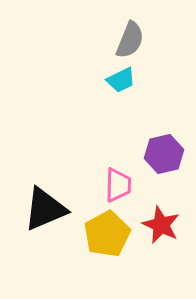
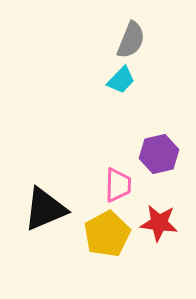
gray semicircle: moved 1 px right
cyan trapezoid: rotated 20 degrees counterclockwise
purple hexagon: moved 5 px left
red star: moved 2 px left, 2 px up; rotated 18 degrees counterclockwise
